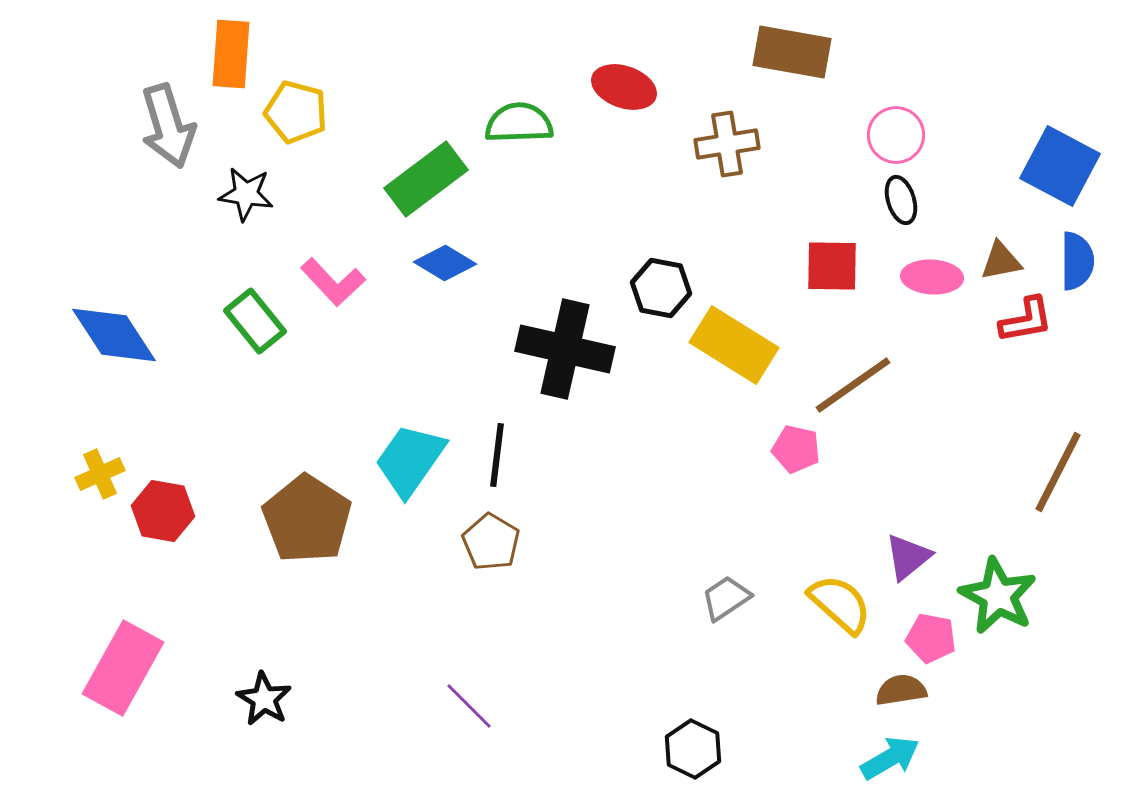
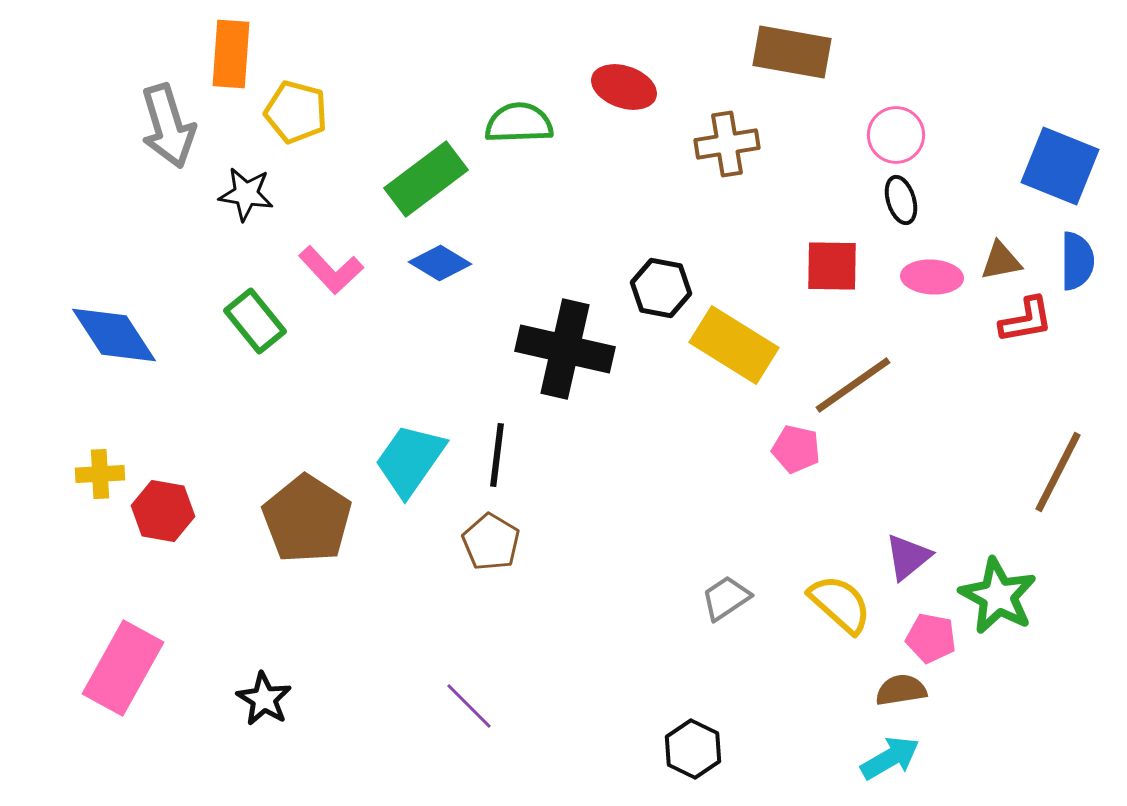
blue square at (1060, 166): rotated 6 degrees counterclockwise
blue diamond at (445, 263): moved 5 px left
pink L-shape at (333, 282): moved 2 px left, 12 px up
yellow cross at (100, 474): rotated 21 degrees clockwise
